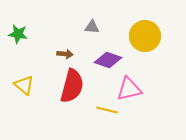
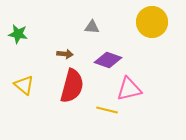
yellow circle: moved 7 px right, 14 px up
